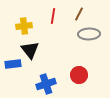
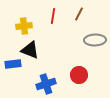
gray ellipse: moved 6 px right, 6 px down
black triangle: rotated 30 degrees counterclockwise
